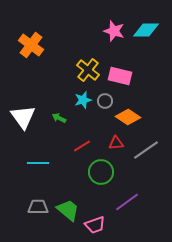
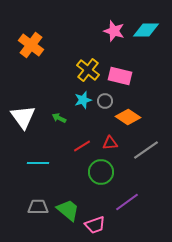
red triangle: moved 6 px left
